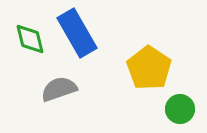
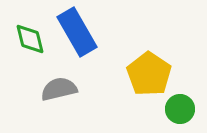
blue rectangle: moved 1 px up
yellow pentagon: moved 6 px down
gray semicircle: rotated 6 degrees clockwise
